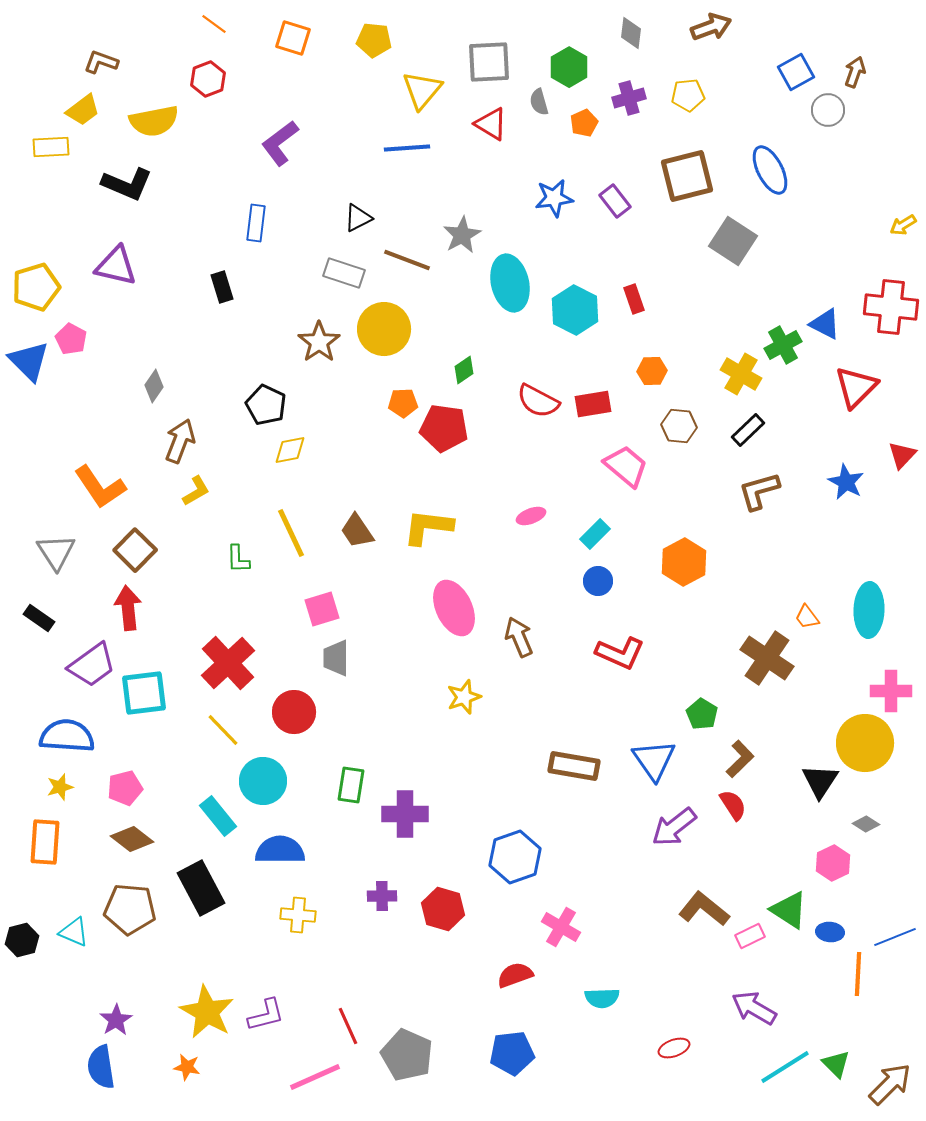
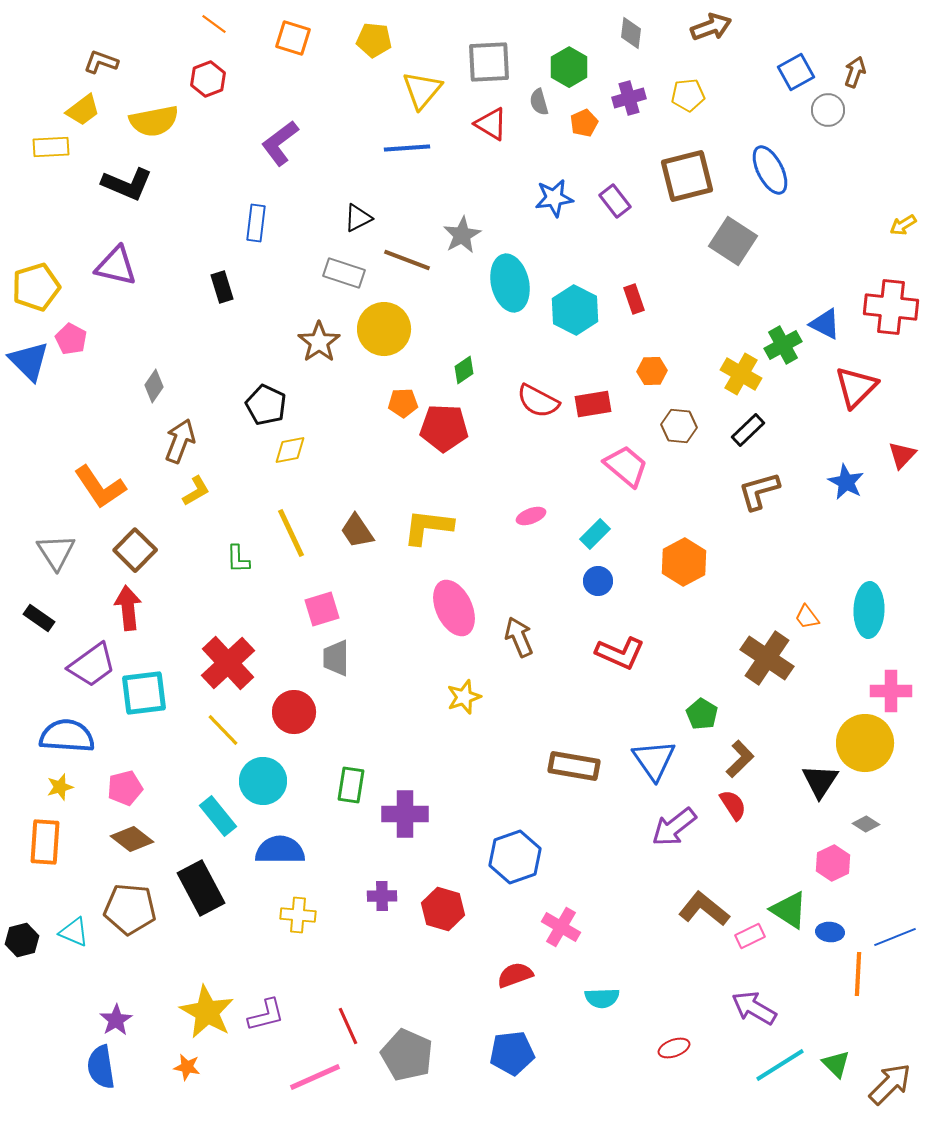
red pentagon at (444, 428): rotated 6 degrees counterclockwise
cyan line at (785, 1067): moved 5 px left, 2 px up
